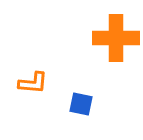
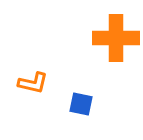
orange L-shape: rotated 8 degrees clockwise
